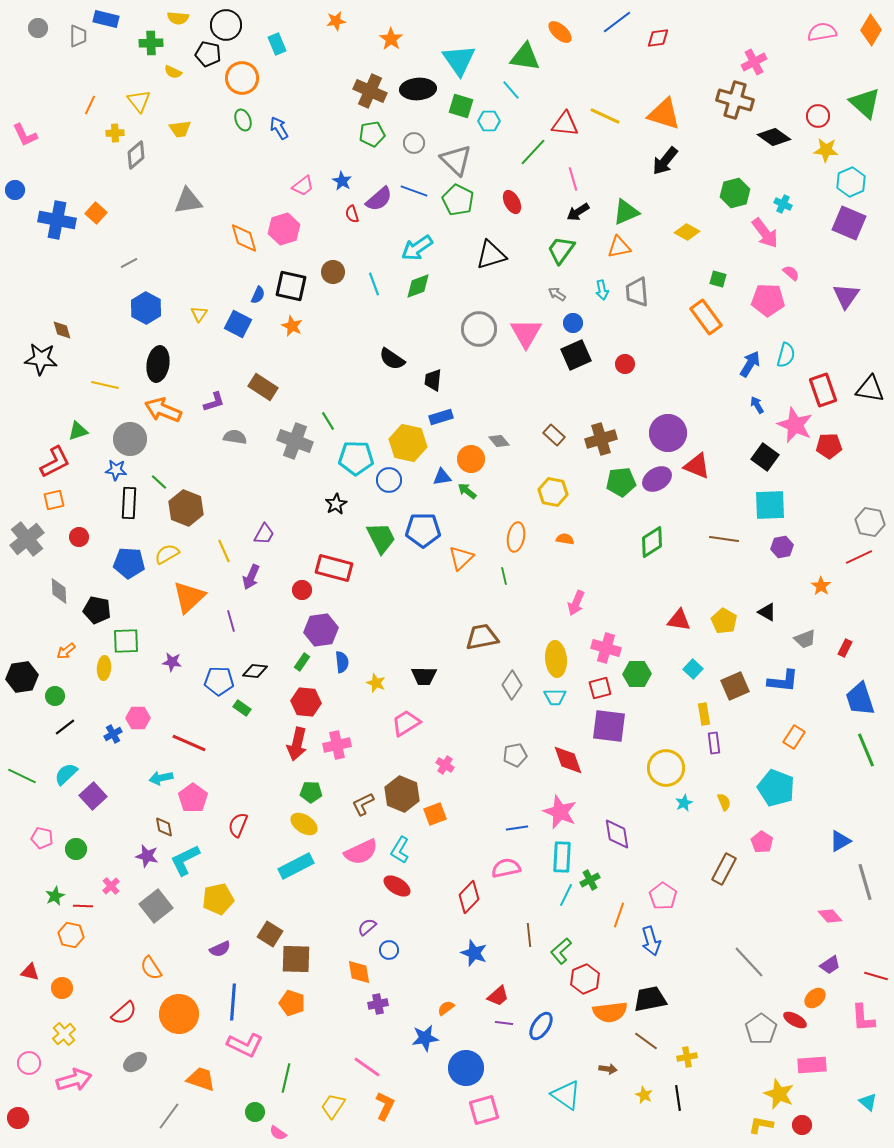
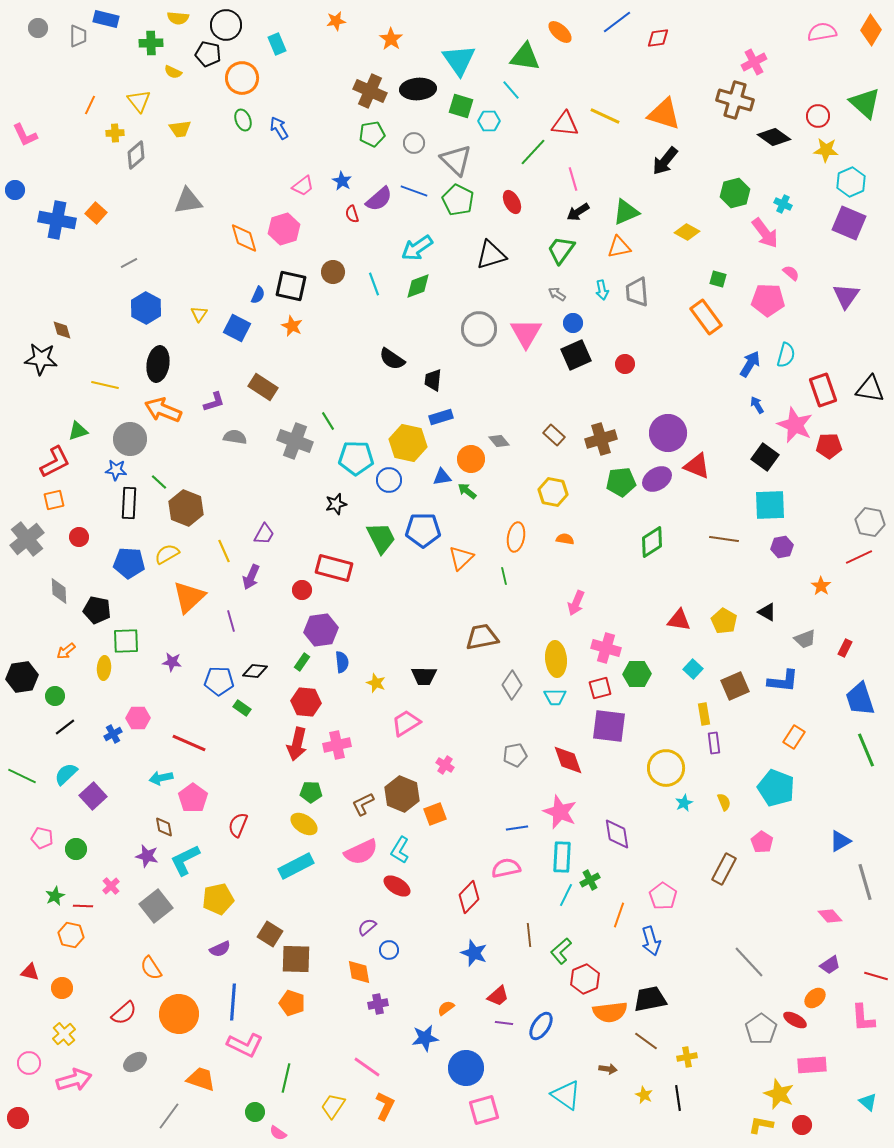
blue square at (238, 324): moved 1 px left, 4 px down
black star at (336, 504): rotated 15 degrees clockwise
